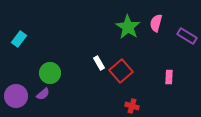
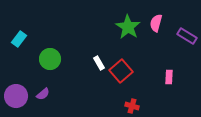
green circle: moved 14 px up
